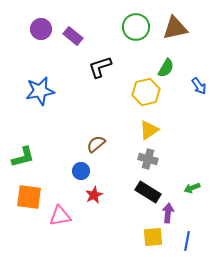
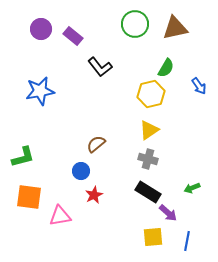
green circle: moved 1 px left, 3 px up
black L-shape: rotated 110 degrees counterclockwise
yellow hexagon: moved 5 px right, 2 px down
purple arrow: rotated 126 degrees clockwise
